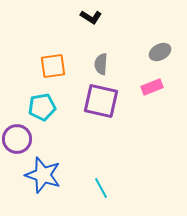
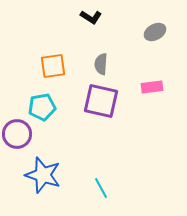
gray ellipse: moved 5 px left, 20 px up
pink rectangle: rotated 15 degrees clockwise
purple circle: moved 5 px up
